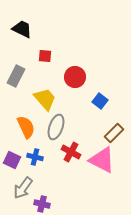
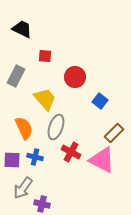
orange semicircle: moved 2 px left, 1 px down
purple square: rotated 24 degrees counterclockwise
